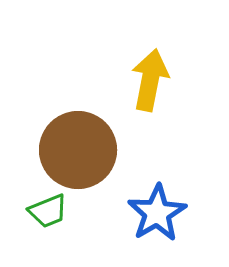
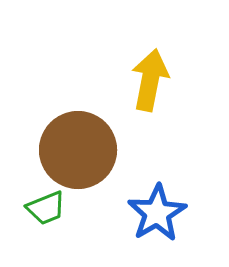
green trapezoid: moved 2 px left, 3 px up
